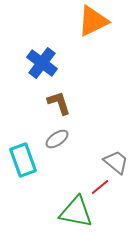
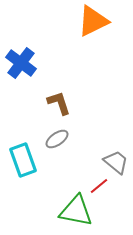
blue cross: moved 21 px left
red line: moved 1 px left, 1 px up
green triangle: moved 1 px up
